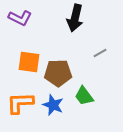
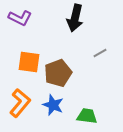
brown pentagon: rotated 20 degrees counterclockwise
green trapezoid: moved 3 px right, 20 px down; rotated 135 degrees clockwise
orange L-shape: rotated 132 degrees clockwise
